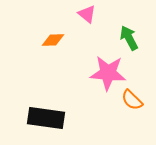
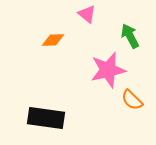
green arrow: moved 1 px right, 2 px up
pink star: moved 3 px up; rotated 18 degrees counterclockwise
